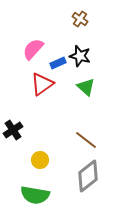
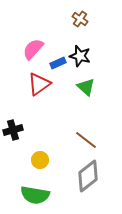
red triangle: moved 3 px left
black cross: rotated 18 degrees clockwise
